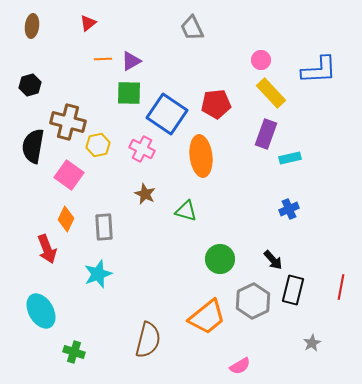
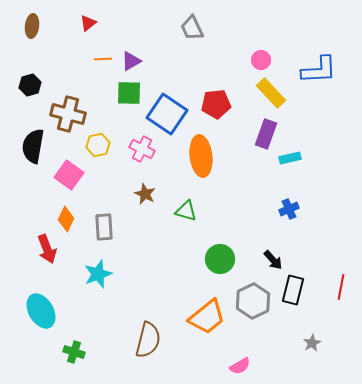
brown cross: moved 8 px up
